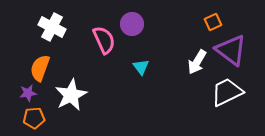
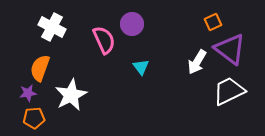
purple triangle: moved 1 px left, 1 px up
white trapezoid: moved 2 px right, 1 px up
